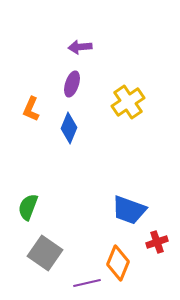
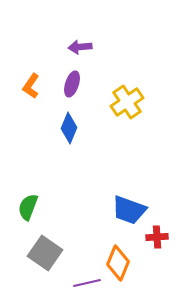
yellow cross: moved 1 px left
orange L-shape: moved 23 px up; rotated 10 degrees clockwise
red cross: moved 5 px up; rotated 15 degrees clockwise
